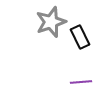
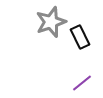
purple line: moved 1 px right, 1 px down; rotated 35 degrees counterclockwise
